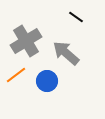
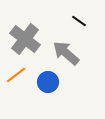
black line: moved 3 px right, 4 px down
gray cross: moved 1 px left, 2 px up; rotated 20 degrees counterclockwise
blue circle: moved 1 px right, 1 px down
